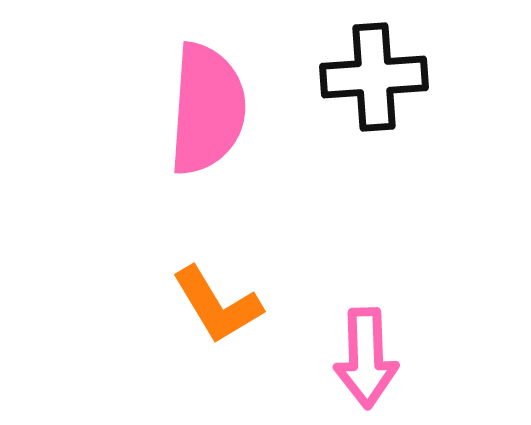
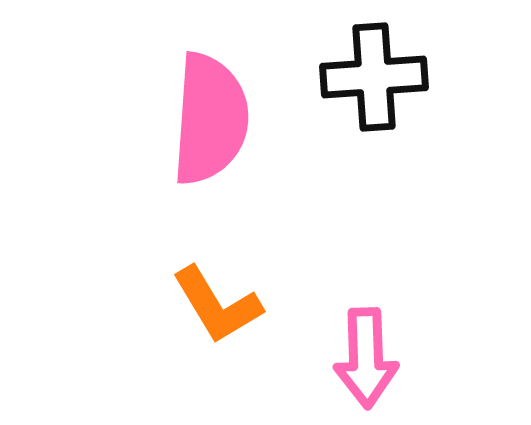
pink semicircle: moved 3 px right, 10 px down
